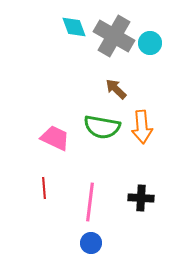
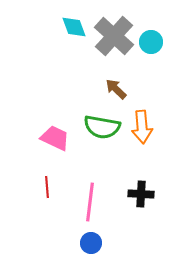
gray cross: rotated 12 degrees clockwise
cyan circle: moved 1 px right, 1 px up
red line: moved 3 px right, 1 px up
black cross: moved 4 px up
